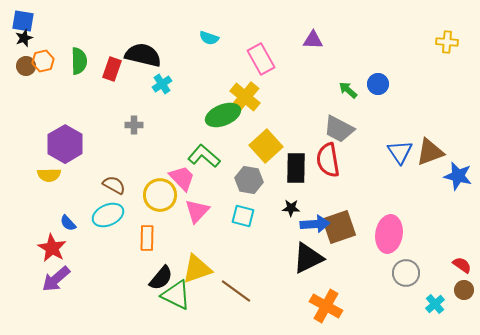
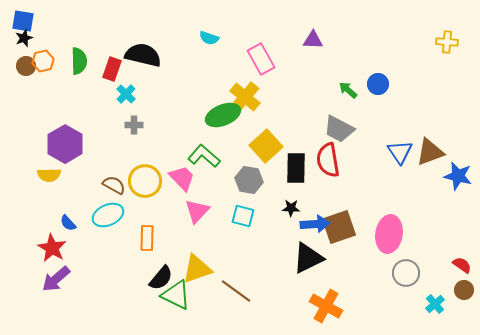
cyan cross at (162, 84): moved 36 px left, 10 px down; rotated 12 degrees counterclockwise
yellow circle at (160, 195): moved 15 px left, 14 px up
